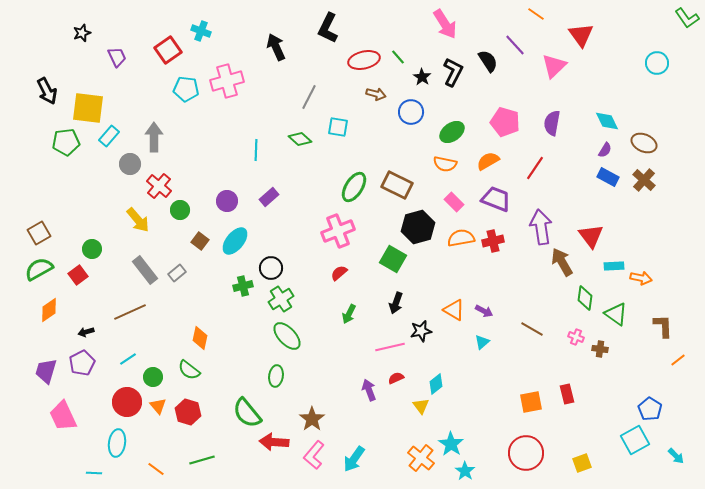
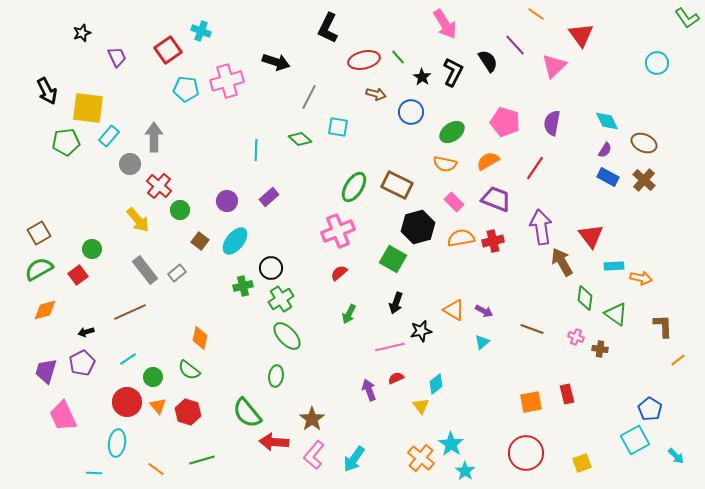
black arrow at (276, 47): moved 15 px down; rotated 132 degrees clockwise
orange diamond at (49, 310): moved 4 px left; rotated 20 degrees clockwise
brown line at (532, 329): rotated 10 degrees counterclockwise
